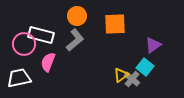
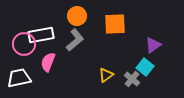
white rectangle: rotated 25 degrees counterclockwise
yellow triangle: moved 15 px left
